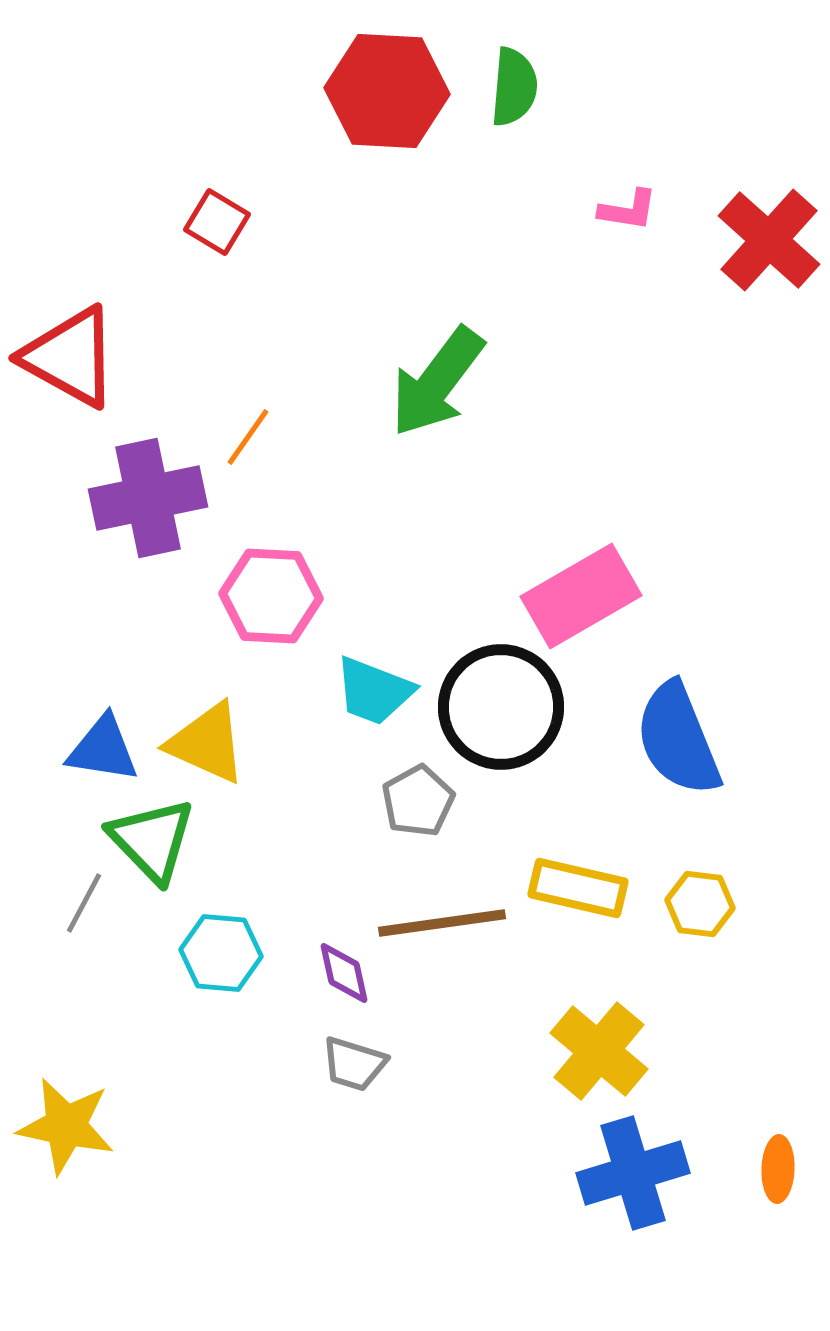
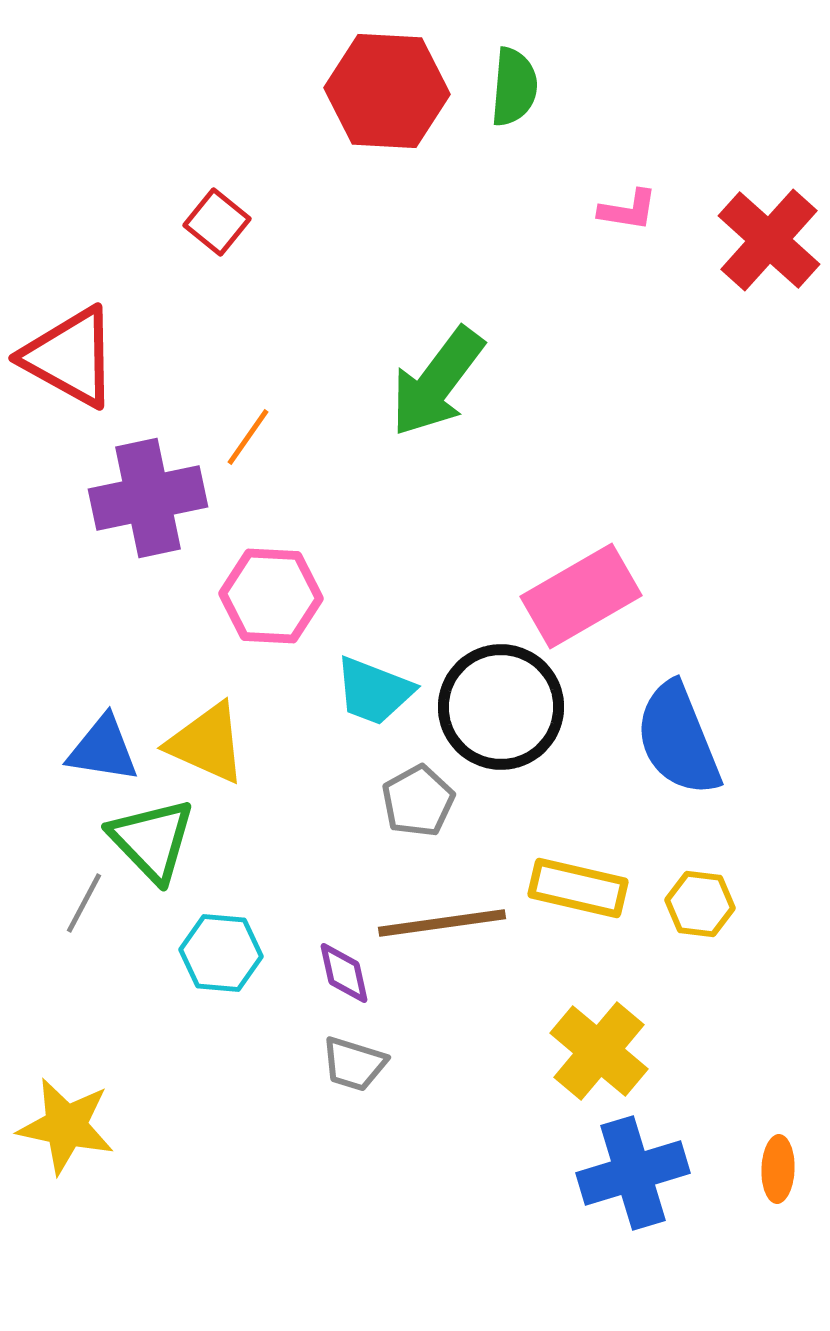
red square: rotated 8 degrees clockwise
